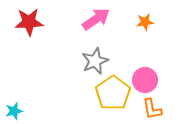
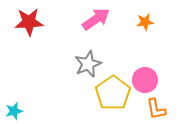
gray star: moved 7 px left, 3 px down
orange L-shape: moved 4 px right
